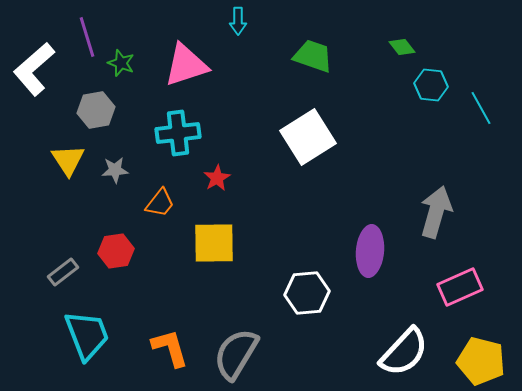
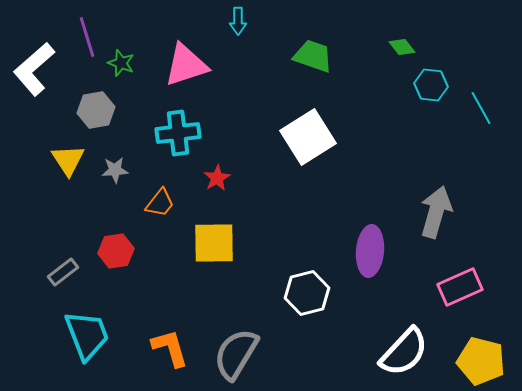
white hexagon: rotated 9 degrees counterclockwise
